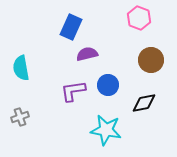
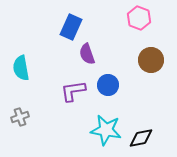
purple semicircle: rotated 95 degrees counterclockwise
black diamond: moved 3 px left, 35 px down
